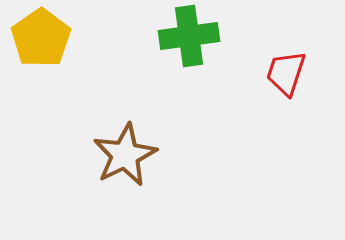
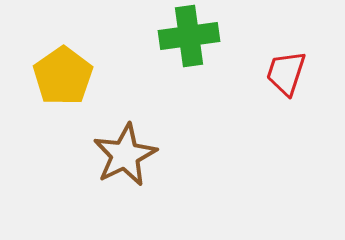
yellow pentagon: moved 22 px right, 38 px down
